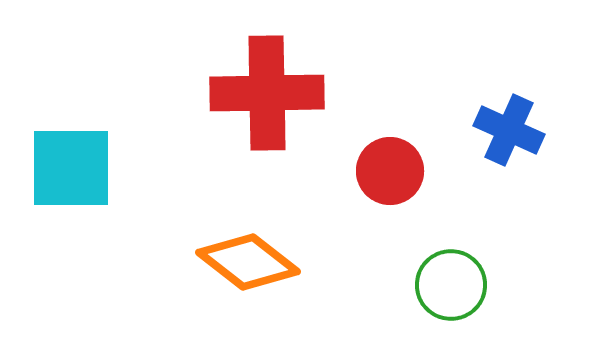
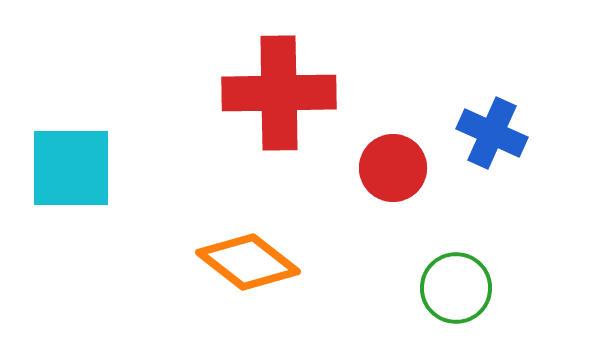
red cross: moved 12 px right
blue cross: moved 17 px left, 3 px down
red circle: moved 3 px right, 3 px up
green circle: moved 5 px right, 3 px down
